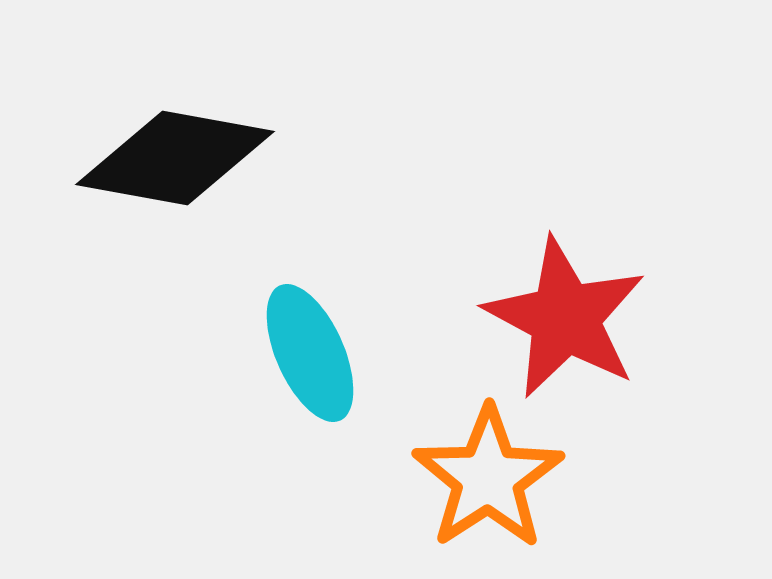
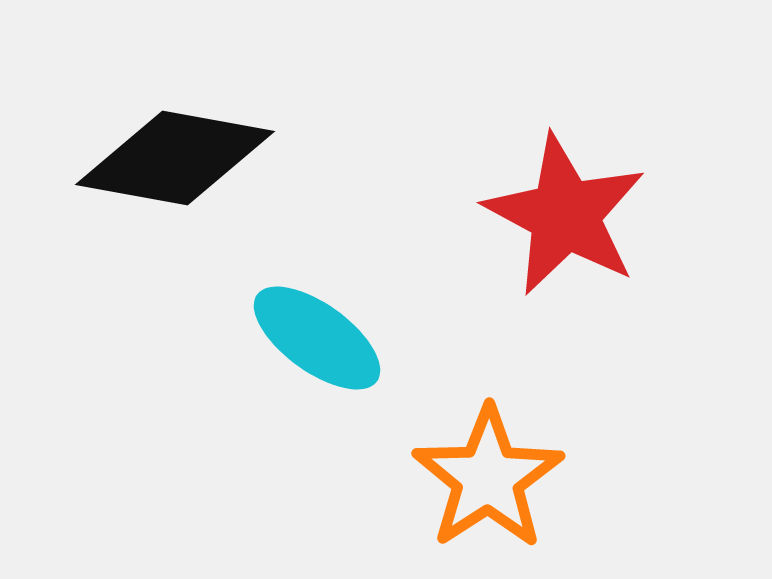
red star: moved 103 px up
cyan ellipse: moved 7 px right, 15 px up; rotated 30 degrees counterclockwise
